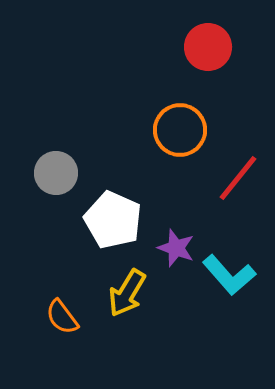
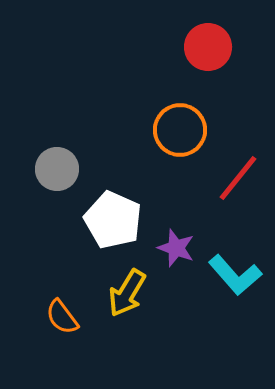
gray circle: moved 1 px right, 4 px up
cyan L-shape: moved 6 px right
